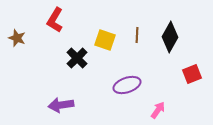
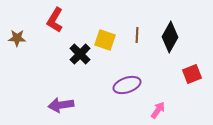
brown star: rotated 18 degrees counterclockwise
black cross: moved 3 px right, 4 px up
